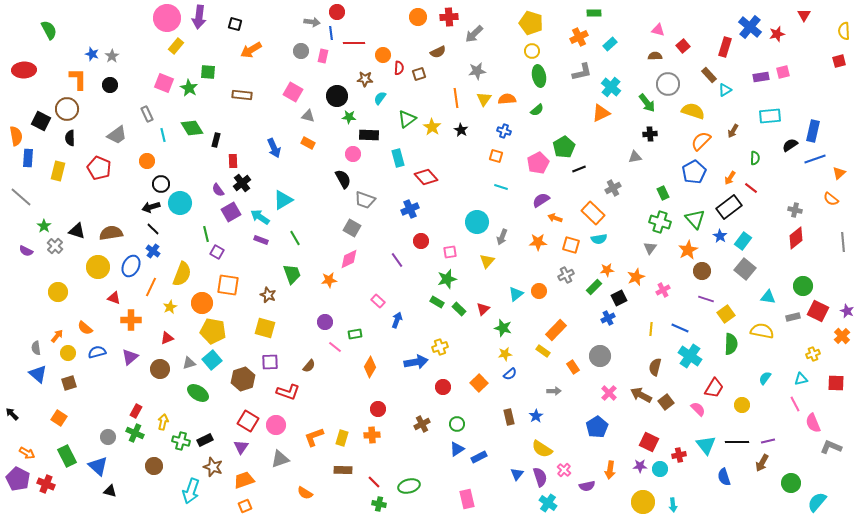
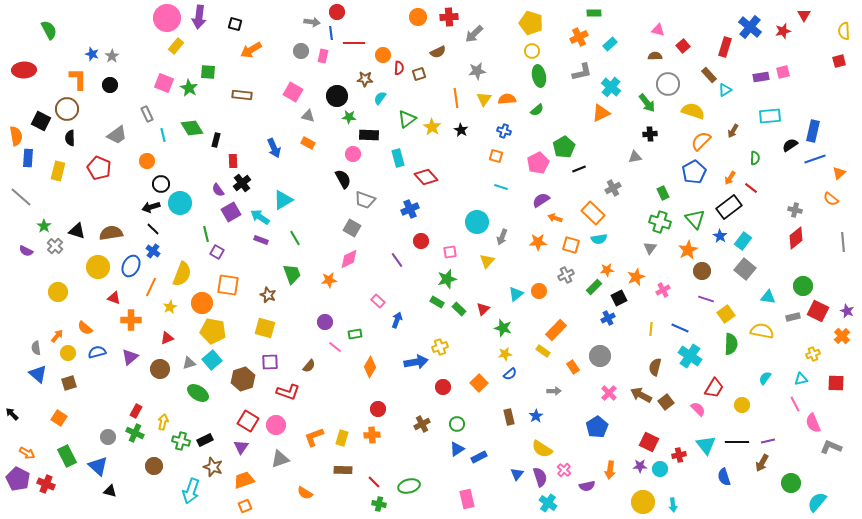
red star at (777, 34): moved 6 px right, 3 px up
